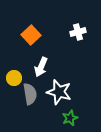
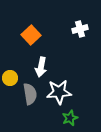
white cross: moved 2 px right, 3 px up
white arrow: rotated 12 degrees counterclockwise
yellow circle: moved 4 px left
white star: rotated 20 degrees counterclockwise
